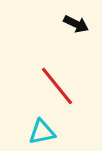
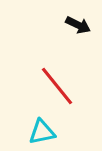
black arrow: moved 2 px right, 1 px down
